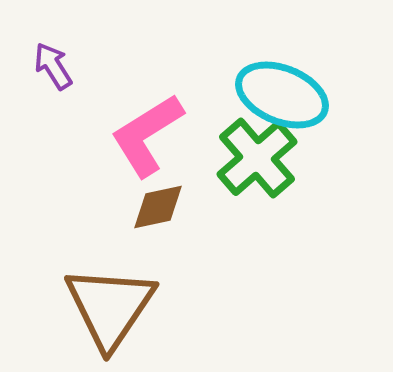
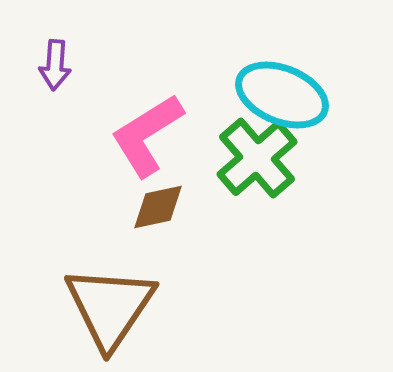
purple arrow: moved 2 px right, 1 px up; rotated 144 degrees counterclockwise
